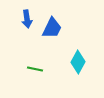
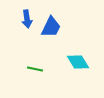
blue trapezoid: moved 1 px left, 1 px up
cyan diamond: rotated 60 degrees counterclockwise
